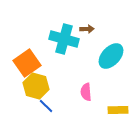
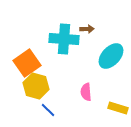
cyan cross: rotated 12 degrees counterclockwise
blue line: moved 2 px right, 4 px down
yellow rectangle: moved 2 px up; rotated 18 degrees clockwise
